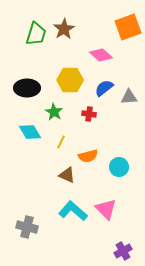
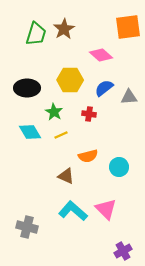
orange square: rotated 12 degrees clockwise
yellow line: moved 7 px up; rotated 40 degrees clockwise
brown triangle: moved 1 px left, 1 px down
